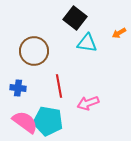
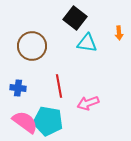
orange arrow: rotated 64 degrees counterclockwise
brown circle: moved 2 px left, 5 px up
